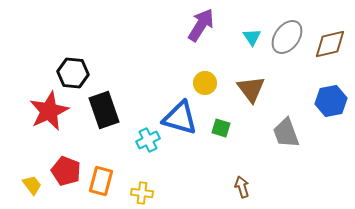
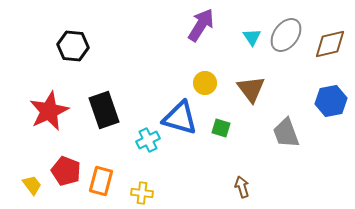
gray ellipse: moved 1 px left, 2 px up
black hexagon: moved 27 px up
